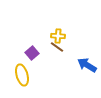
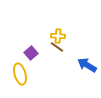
purple square: moved 1 px left
yellow ellipse: moved 2 px left, 1 px up
